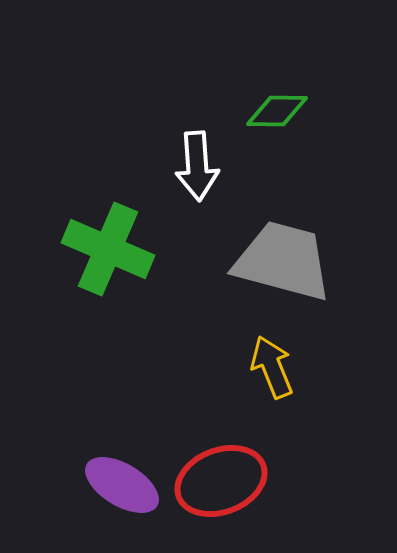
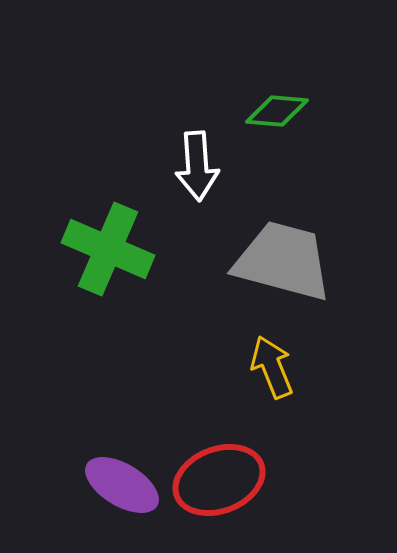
green diamond: rotated 4 degrees clockwise
red ellipse: moved 2 px left, 1 px up
